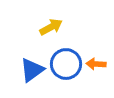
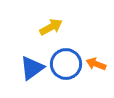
orange arrow: rotated 18 degrees clockwise
blue triangle: moved 2 px up
